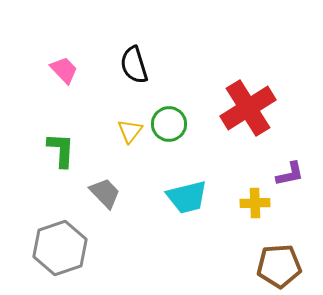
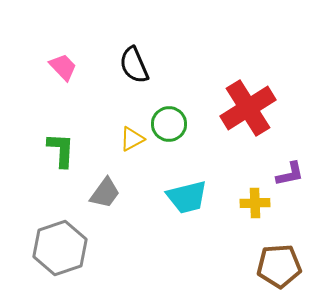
black semicircle: rotated 6 degrees counterclockwise
pink trapezoid: moved 1 px left, 3 px up
yellow triangle: moved 2 px right, 8 px down; rotated 24 degrees clockwise
gray trapezoid: rotated 80 degrees clockwise
